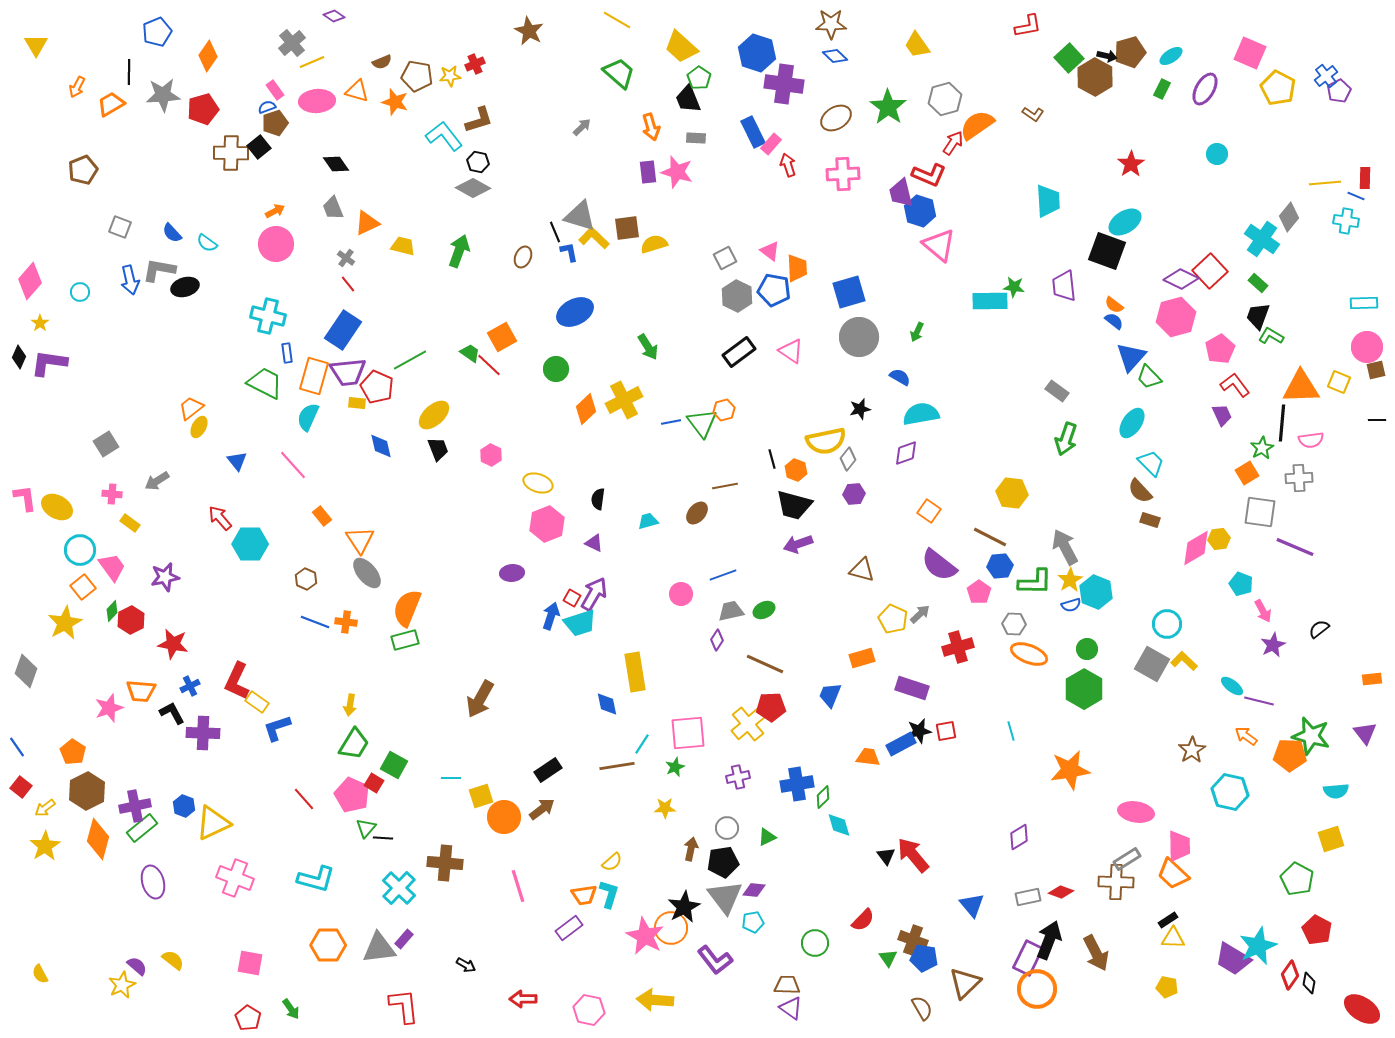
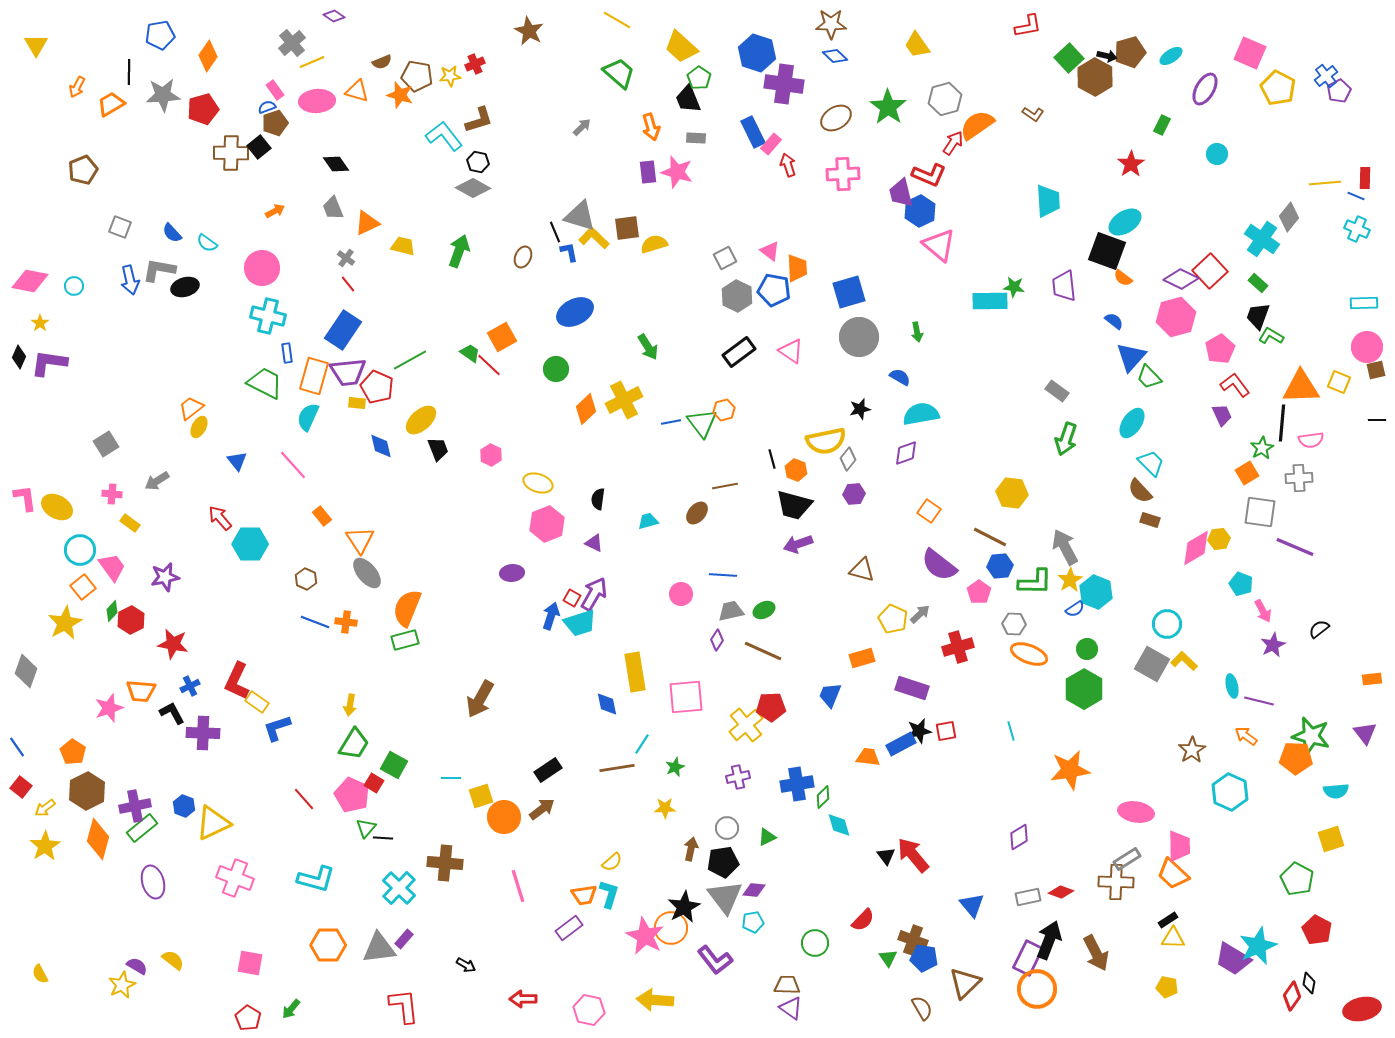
blue pentagon at (157, 32): moved 3 px right, 3 px down; rotated 12 degrees clockwise
green rectangle at (1162, 89): moved 36 px down
orange star at (395, 102): moved 5 px right, 7 px up
blue hexagon at (920, 211): rotated 16 degrees clockwise
cyan cross at (1346, 221): moved 11 px right, 8 px down; rotated 15 degrees clockwise
pink circle at (276, 244): moved 14 px left, 24 px down
pink diamond at (30, 281): rotated 60 degrees clockwise
cyan circle at (80, 292): moved 6 px left, 6 px up
orange semicircle at (1114, 305): moved 9 px right, 27 px up
green arrow at (917, 332): rotated 36 degrees counterclockwise
yellow ellipse at (434, 415): moved 13 px left, 5 px down
blue line at (723, 575): rotated 24 degrees clockwise
blue semicircle at (1071, 605): moved 4 px right, 4 px down; rotated 18 degrees counterclockwise
brown line at (765, 664): moved 2 px left, 13 px up
cyan ellipse at (1232, 686): rotated 40 degrees clockwise
yellow cross at (748, 724): moved 2 px left, 1 px down
pink square at (688, 733): moved 2 px left, 36 px up
orange pentagon at (1290, 755): moved 6 px right, 3 px down
brown line at (617, 766): moved 2 px down
cyan hexagon at (1230, 792): rotated 12 degrees clockwise
purple semicircle at (137, 966): rotated 10 degrees counterclockwise
red diamond at (1290, 975): moved 2 px right, 21 px down
green arrow at (291, 1009): rotated 75 degrees clockwise
red ellipse at (1362, 1009): rotated 45 degrees counterclockwise
